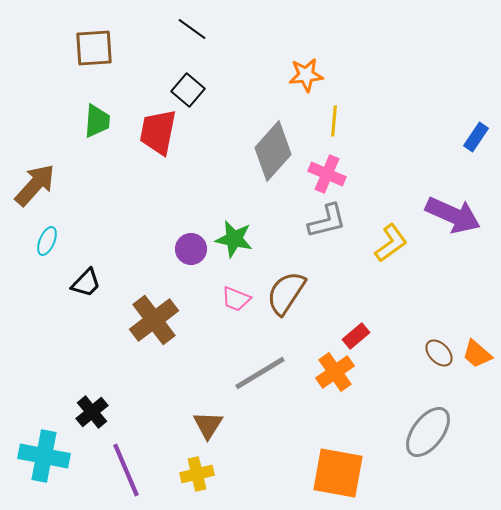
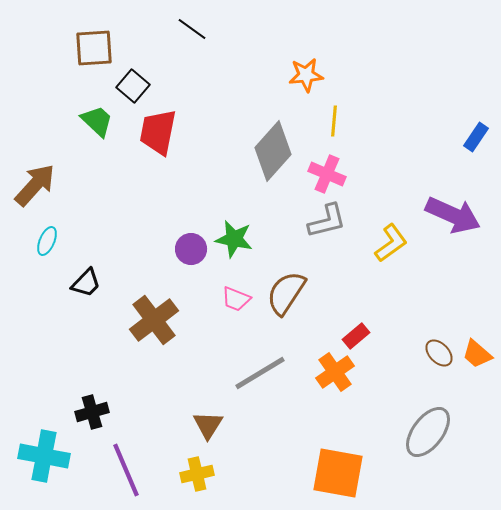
black square: moved 55 px left, 4 px up
green trapezoid: rotated 51 degrees counterclockwise
black cross: rotated 24 degrees clockwise
